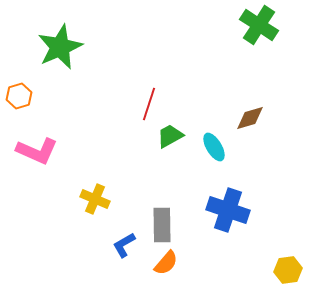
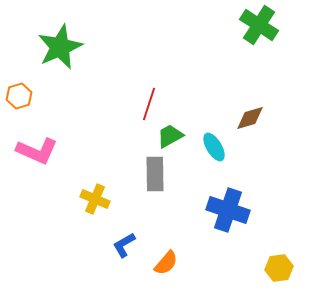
gray rectangle: moved 7 px left, 51 px up
yellow hexagon: moved 9 px left, 2 px up
